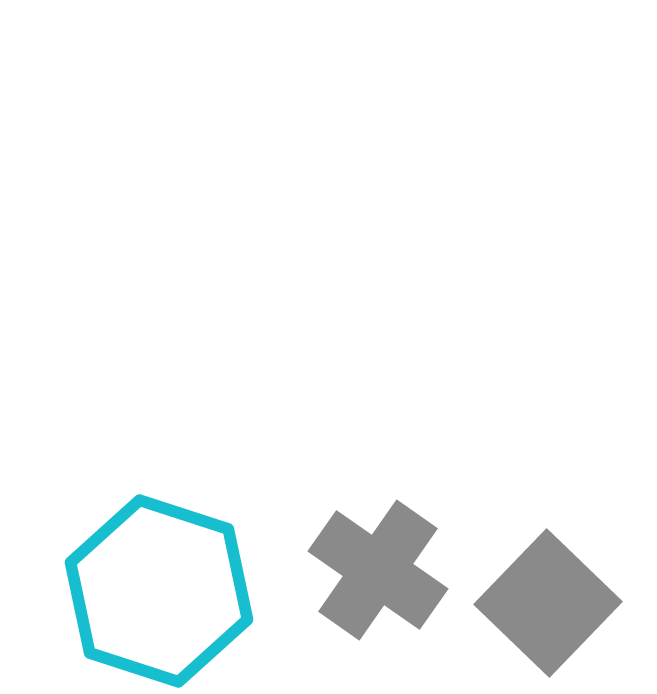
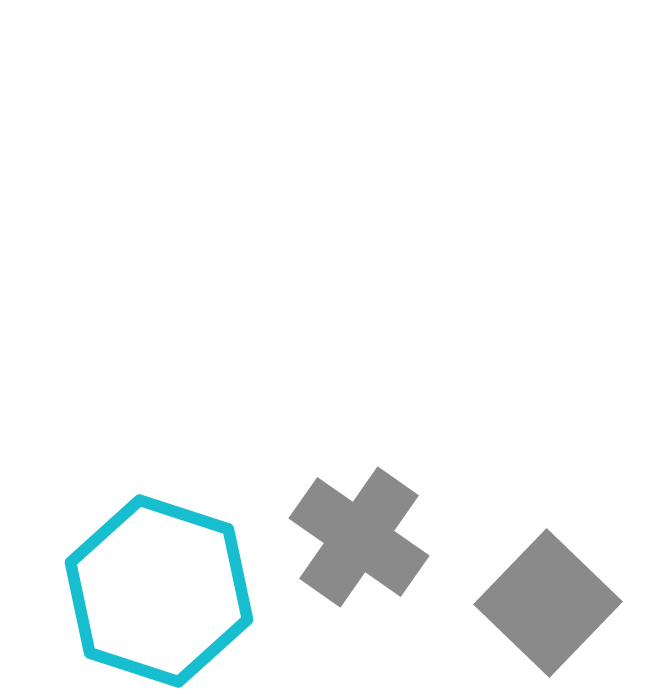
gray cross: moved 19 px left, 33 px up
